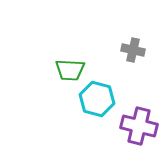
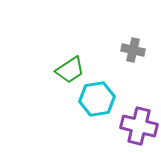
green trapezoid: rotated 36 degrees counterclockwise
cyan hexagon: rotated 24 degrees counterclockwise
